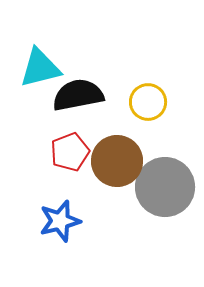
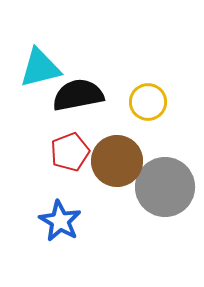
blue star: rotated 27 degrees counterclockwise
